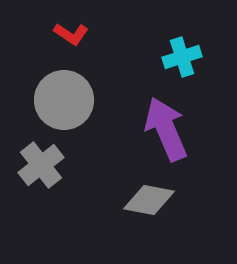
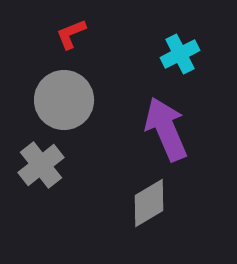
red L-shape: rotated 124 degrees clockwise
cyan cross: moved 2 px left, 3 px up; rotated 9 degrees counterclockwise
gray diamond: moved 3 px down; rotated 42 degrees counterclockwise
